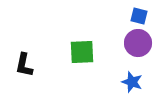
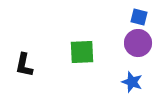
blue square: moved 1 px down
